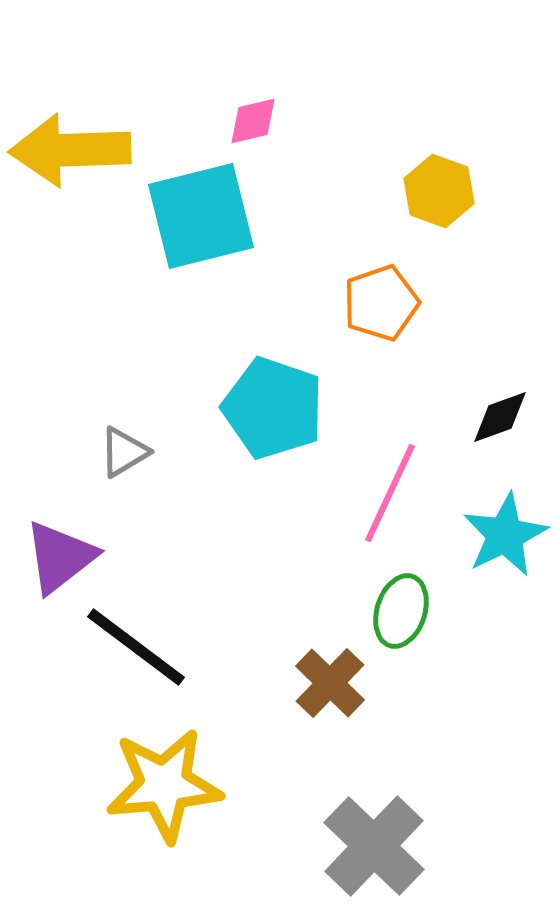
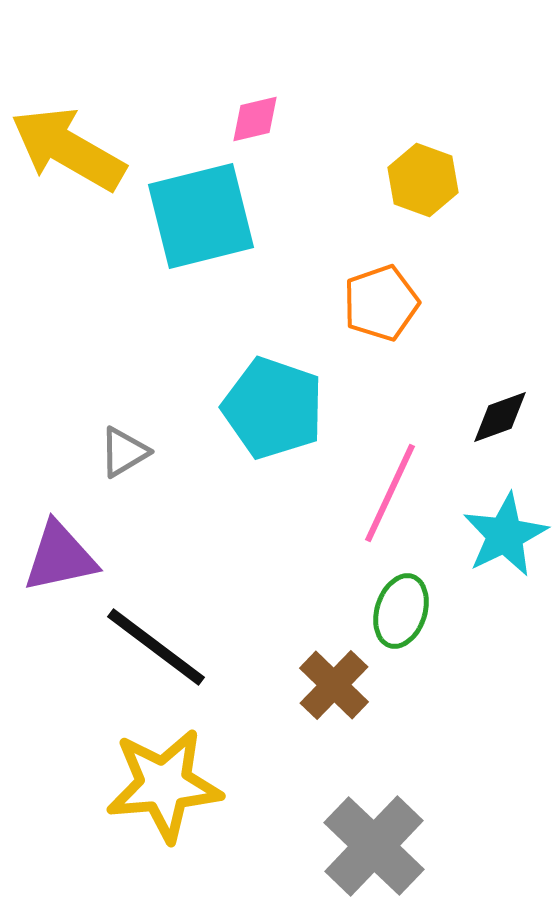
pink diamond: moved 2 px right, 2 px up
yellow arrow: moved 2 px left, 1 px up; rotated 32 degrees clockwise
yellow hexagon: moved 16 px left, 11 px up
purple triangle: rotated 26 degrees clockwise
black line: moved 20 px right
brown cross: moved 4 px right, 2 px down
